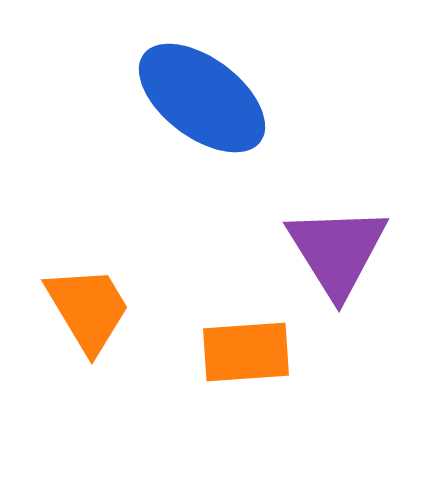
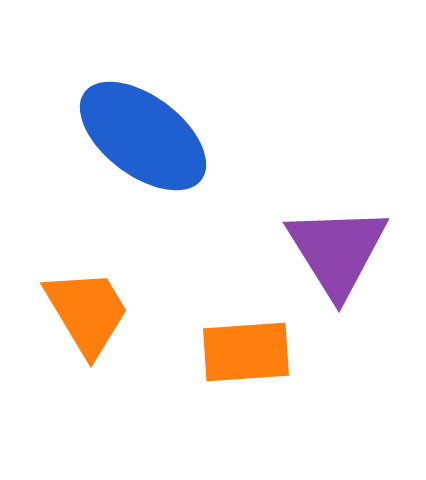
blue ellipse: moved 59 px left, 38 px down
orange trapezoid: moved 1 px left, 3 px down
